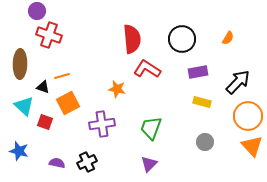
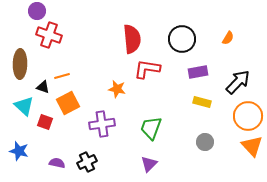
red L-shape: rotated 24 degrees counterclockwise
